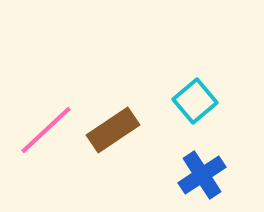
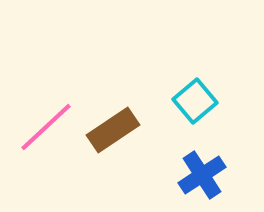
pink line: moved 3 px up
